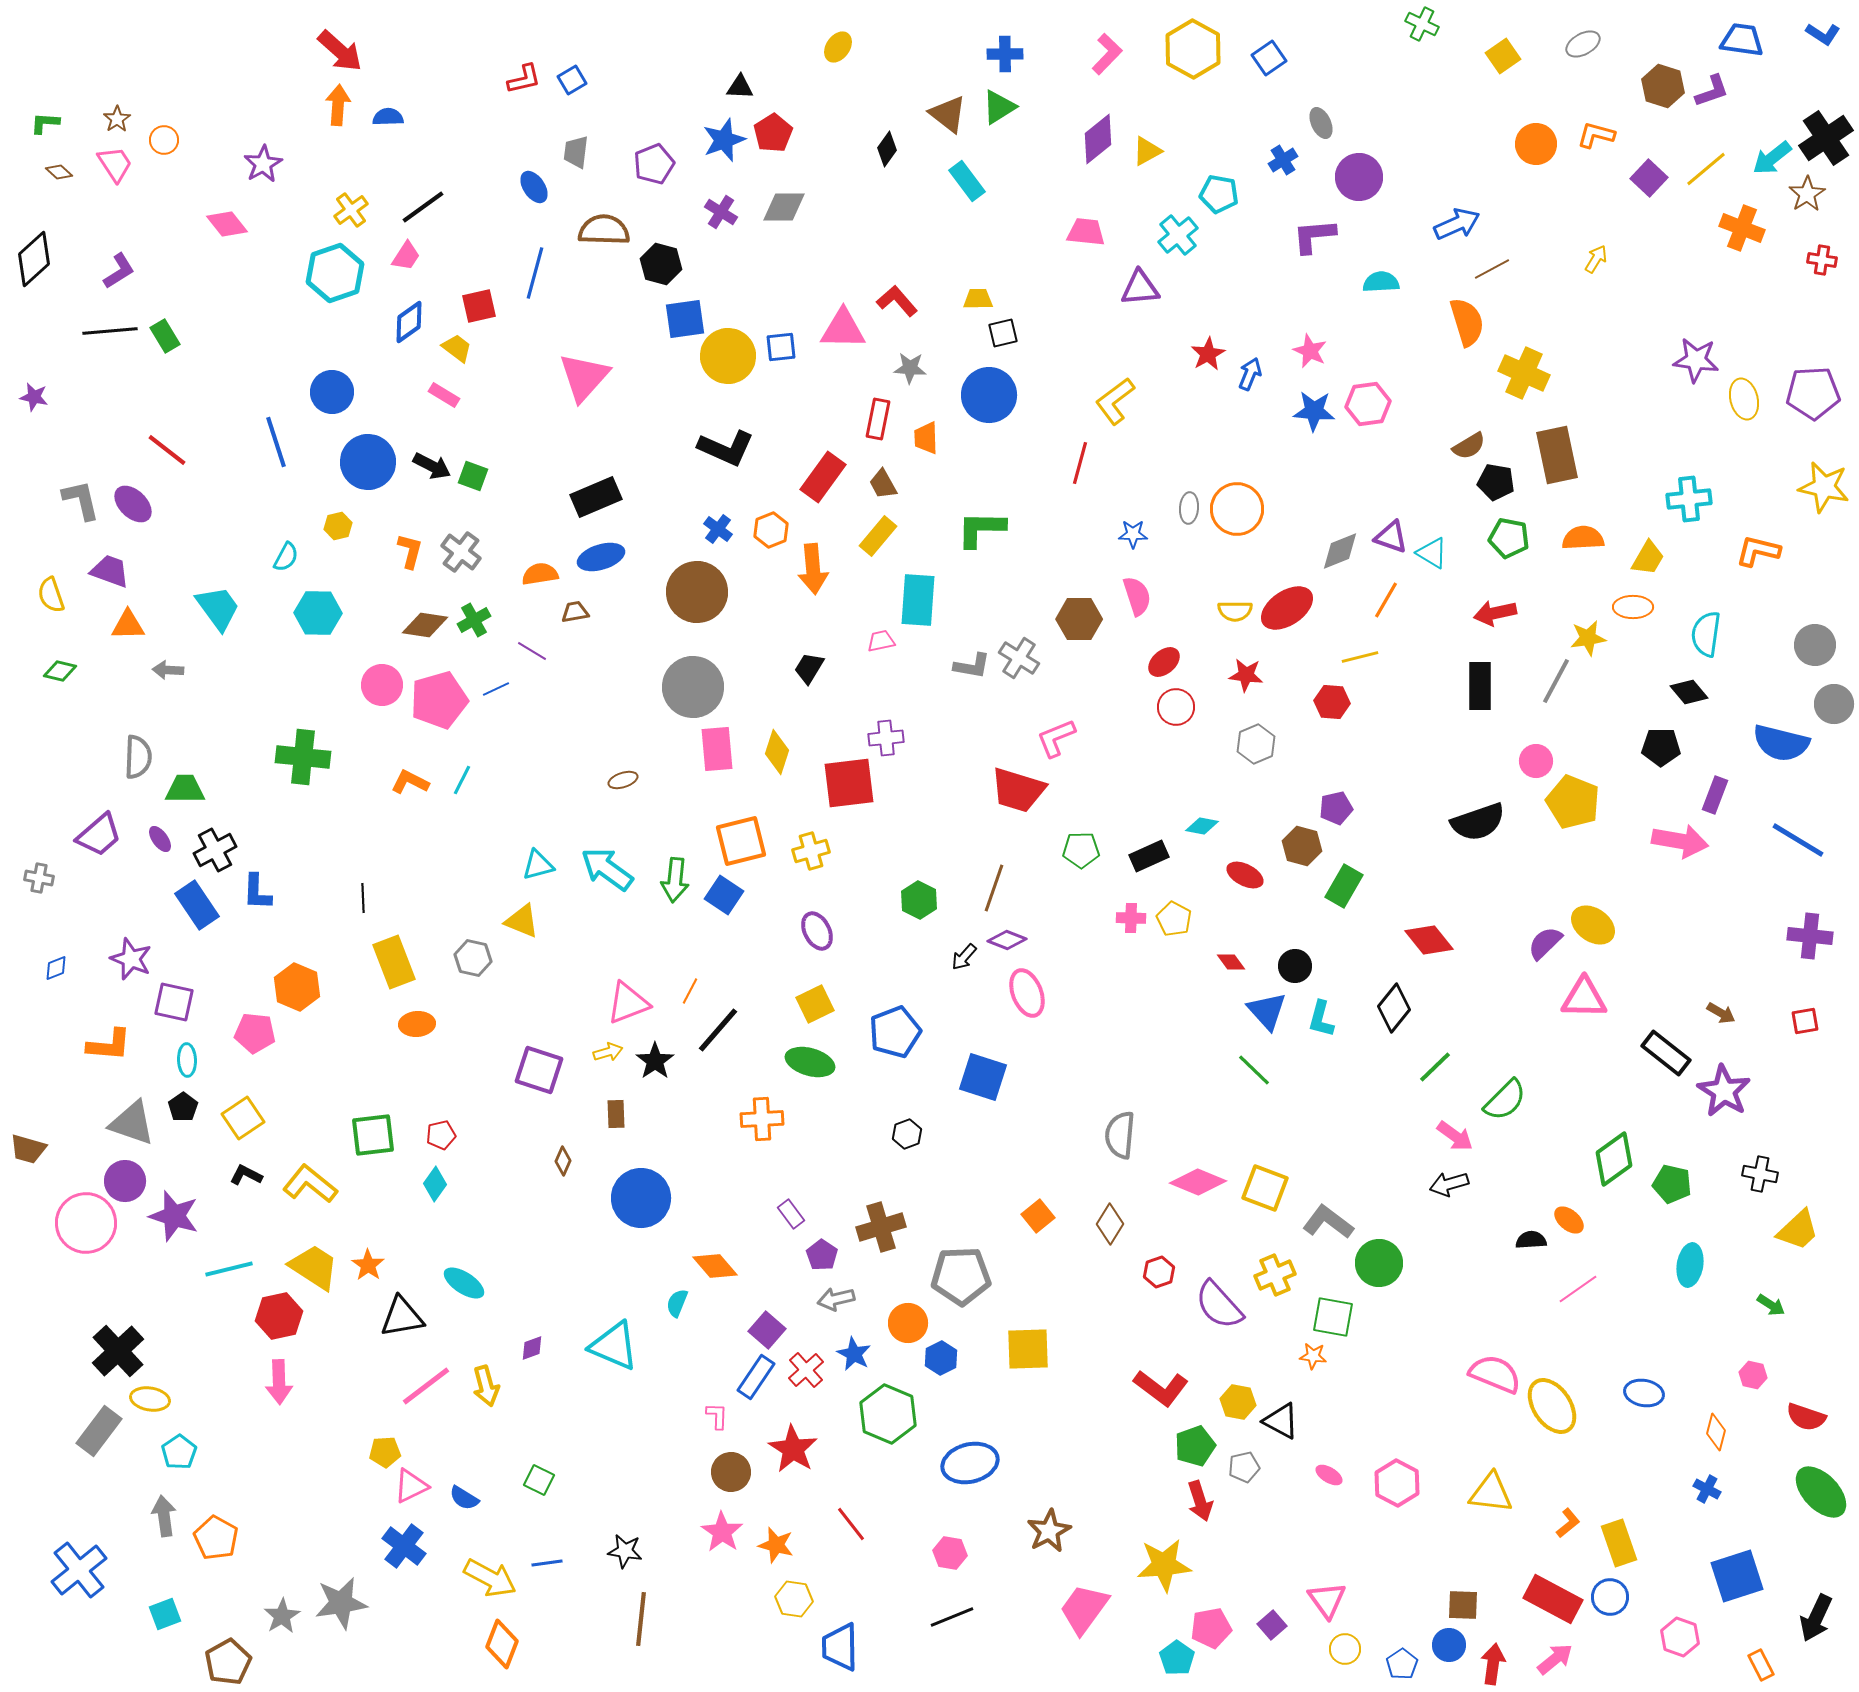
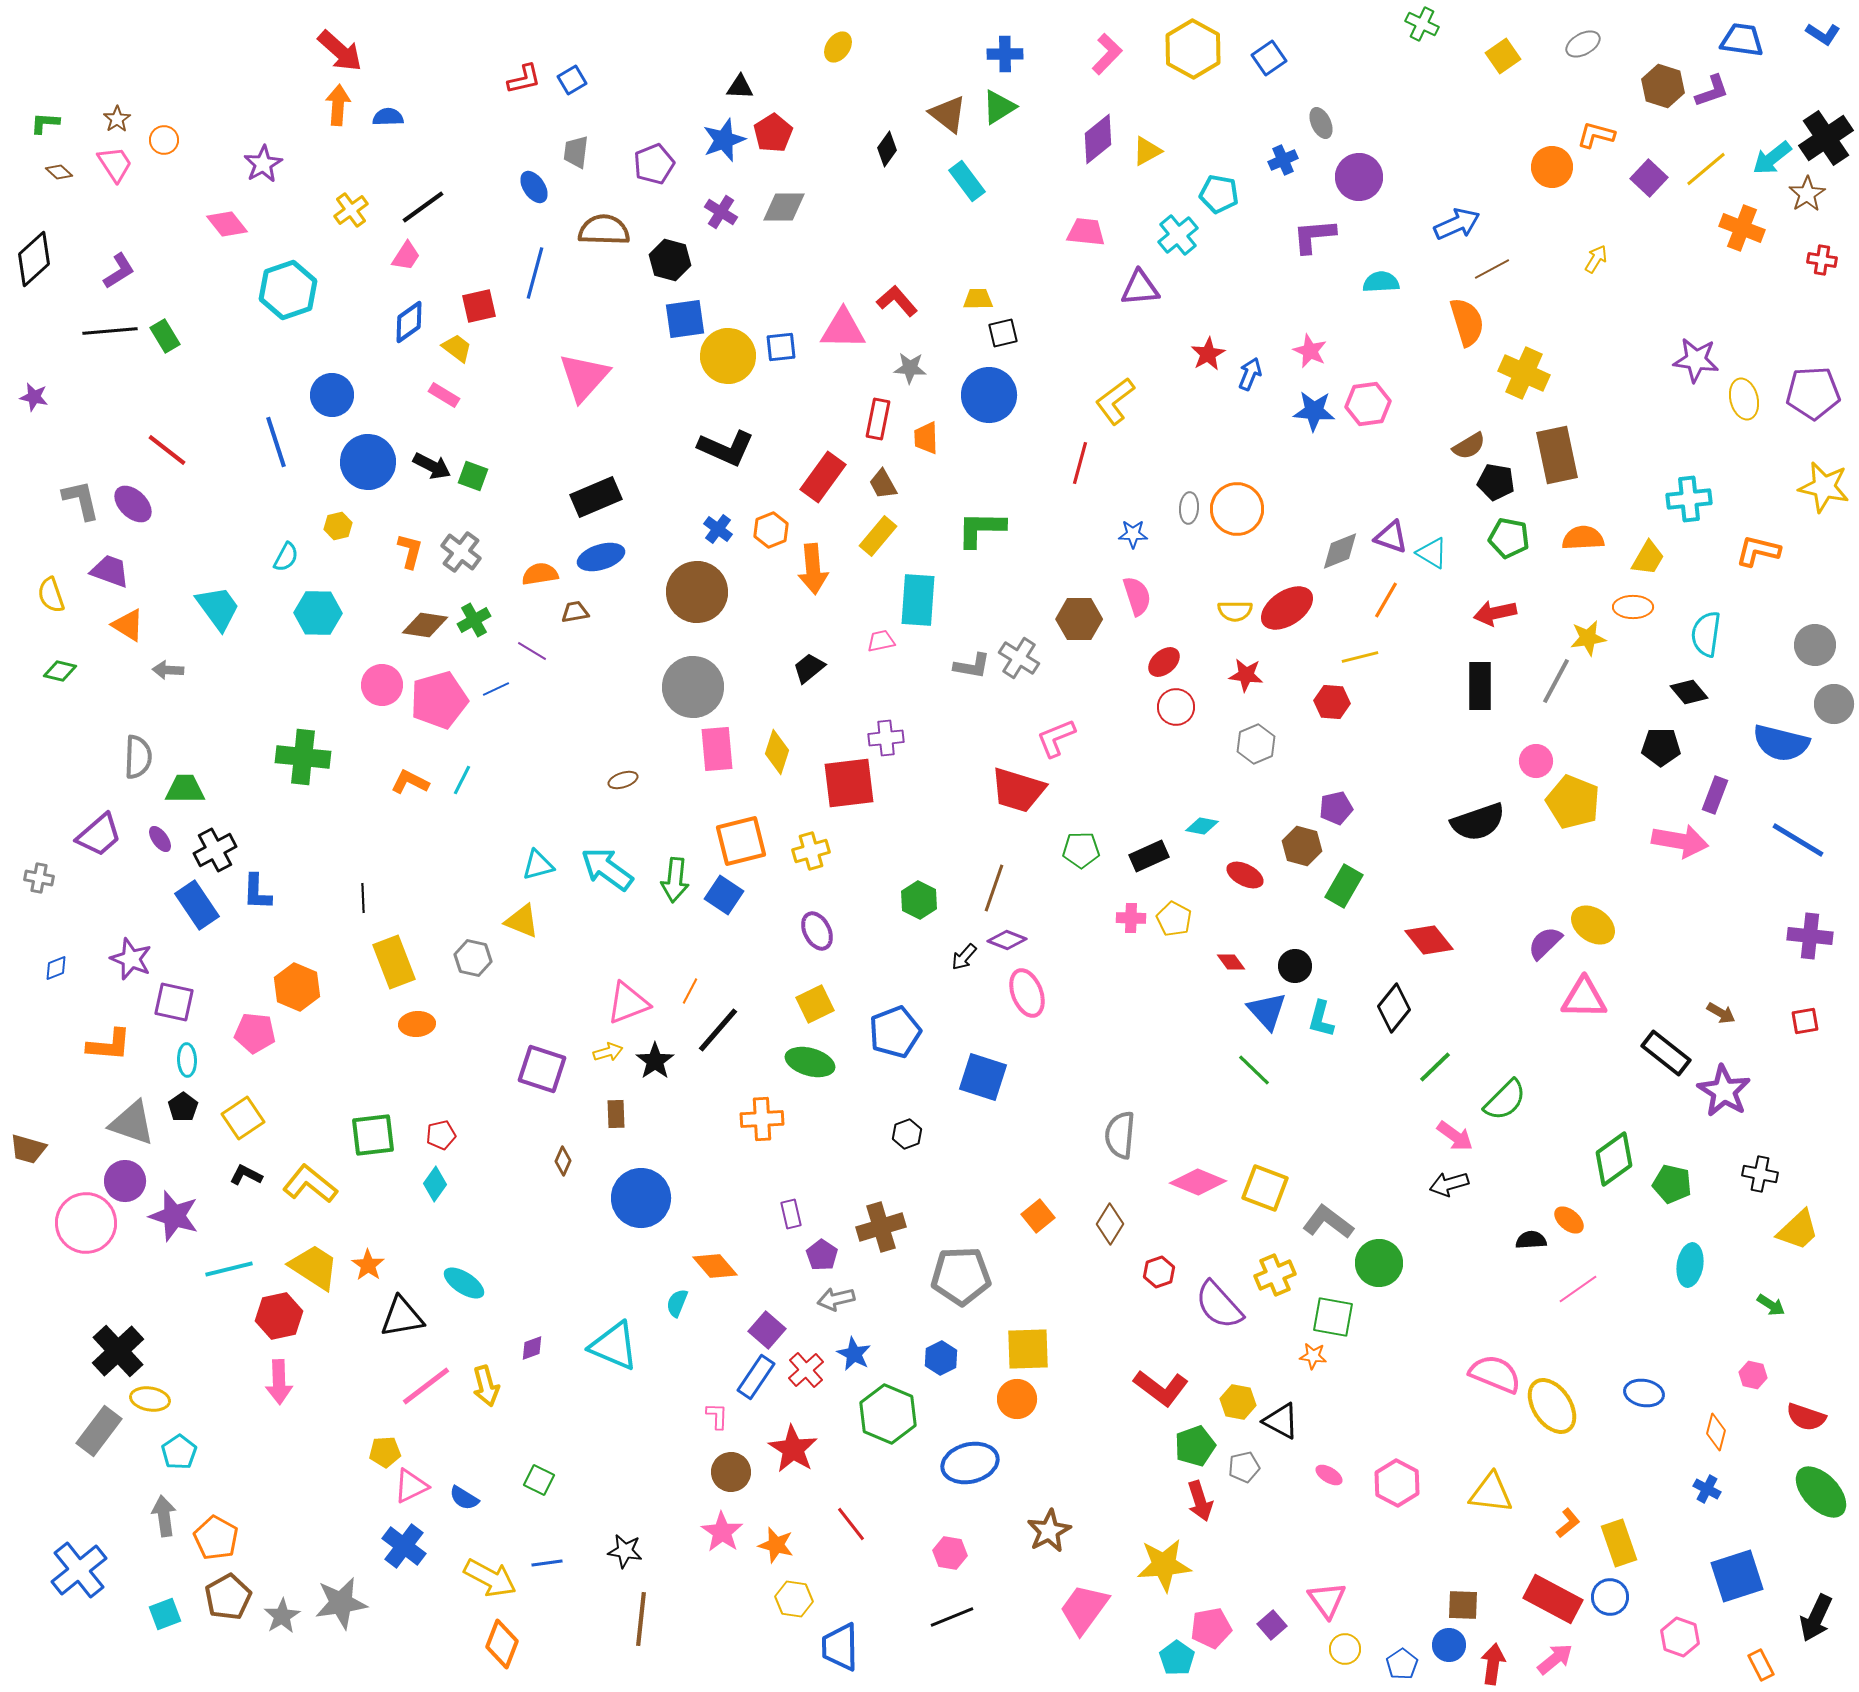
orange circle at (1536, 144): moved 16 px right, 23 px down
blue cross at (1283, 160): rotated 8 degrees clockwise
black hexagon at (661, 264): moved 9 px right, 4 px up
cyan hexagon at (335, 273): moved 47 px left, 17 px down
blue circle at (332, 392): moved 3 px down
orange triangle at (128, 625): rotated 33 degrees clockwise
black trapezoid at (809, 668): rotated 20 degrees clockwise
purple square at (539, 1070): moved 3 px right, 1 px up
purple rectangle at (791, 1214): rotated 24 degrees clockwise
orange circle at (908, 1323): moved 109 px right, 76 px down
brown pentagon at (228, 1662): moved 65 px up
